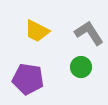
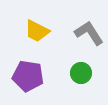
green circle: moved 6 px down
purple pentagon: moved 3 px up
